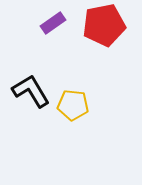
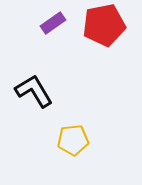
black L-shape: moved 3 px right
yellow pentagon: moved 35 px down; rotated 12 degrees counterclockwise
